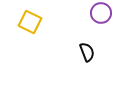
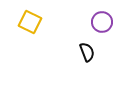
purple circle: moved 1 px right, 9 px down
